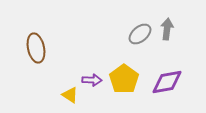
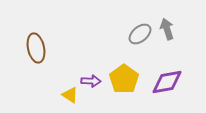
gray arrow: rotated 25 degrees counterclockwise
purple arrow: moved 1 px left, 1 px down
